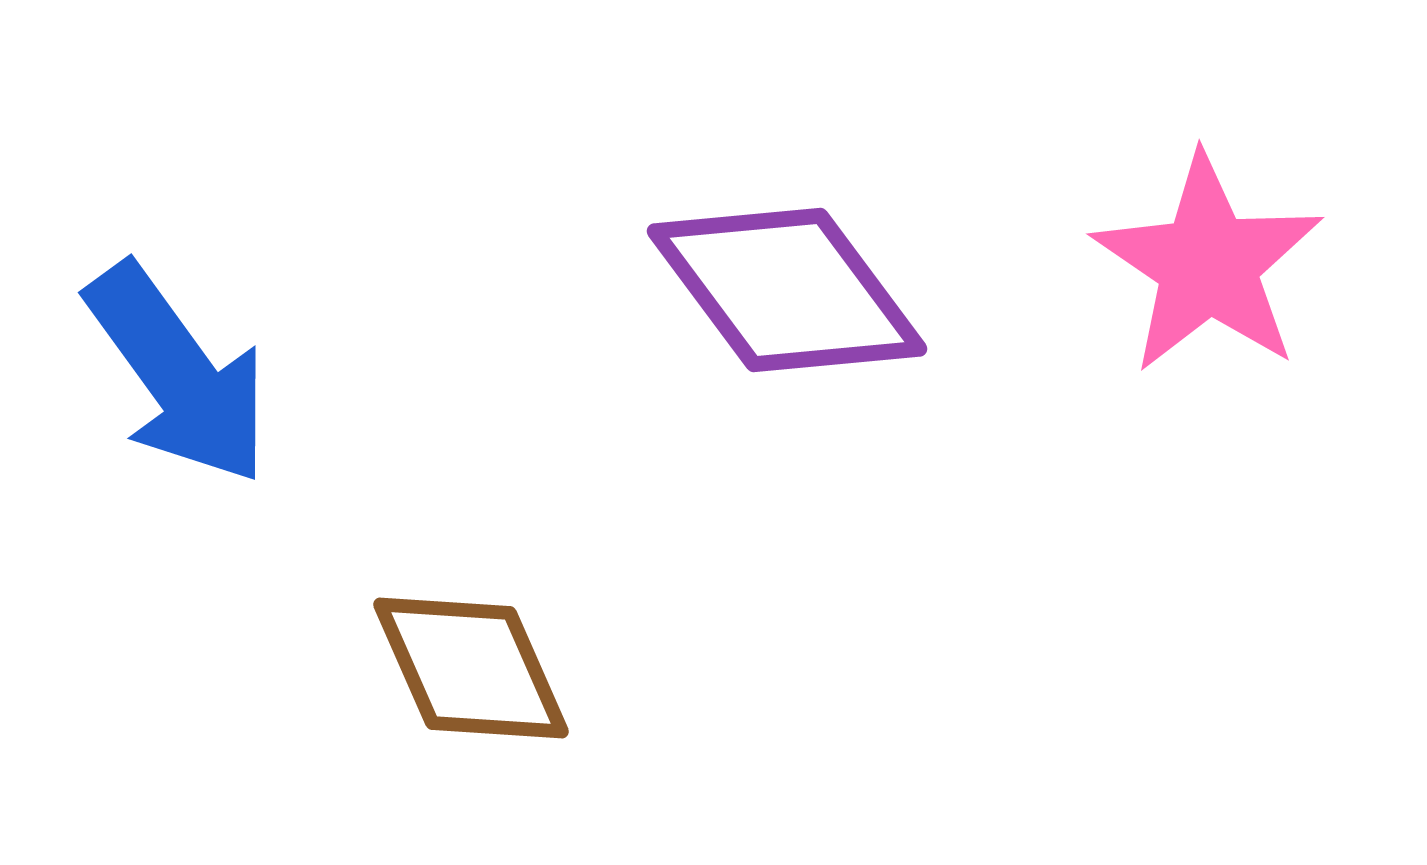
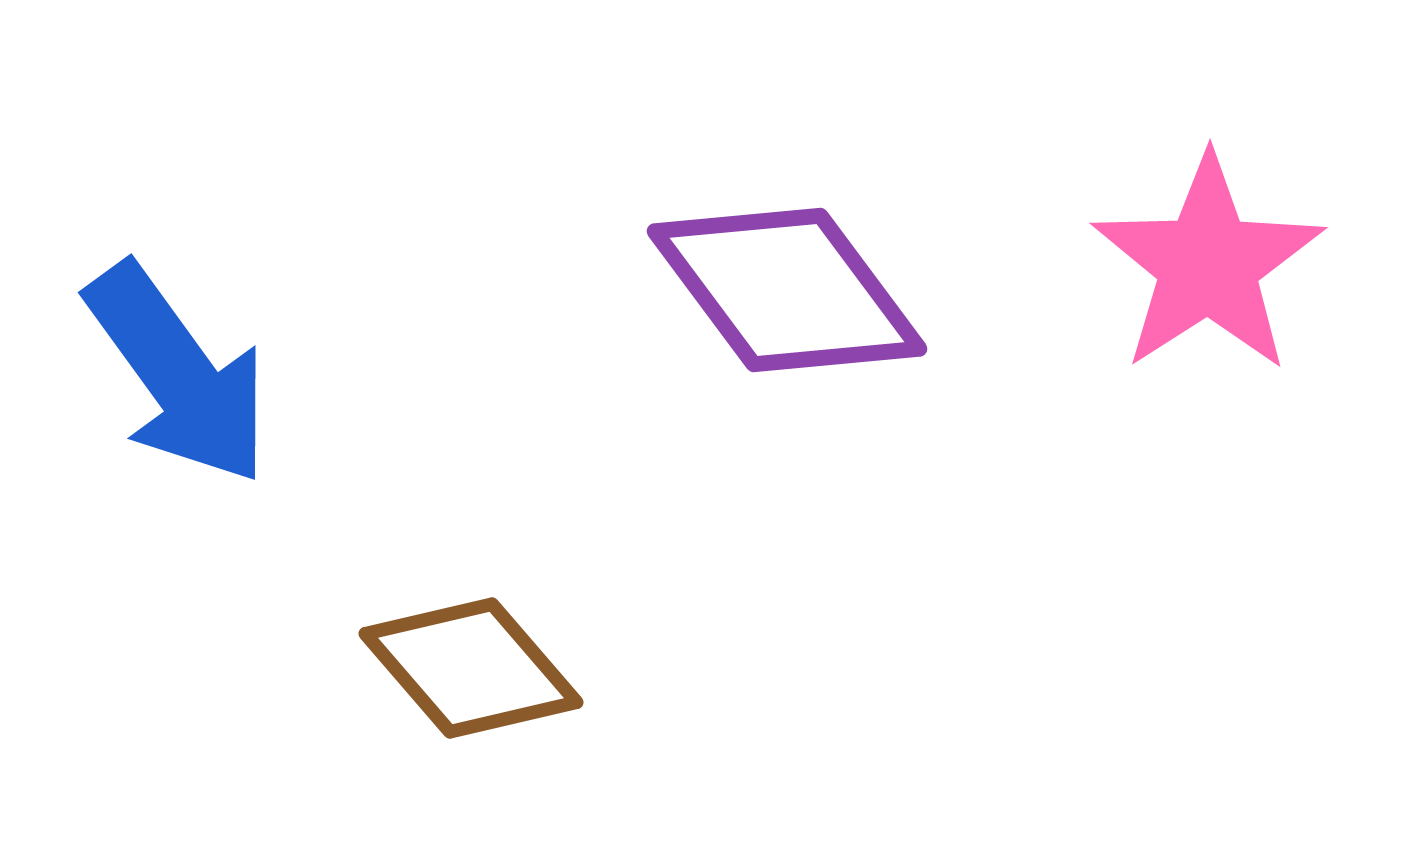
pink star: rotated 5 degrees clockwise
brown diamond: rotated 17 degrees counterclockwise
